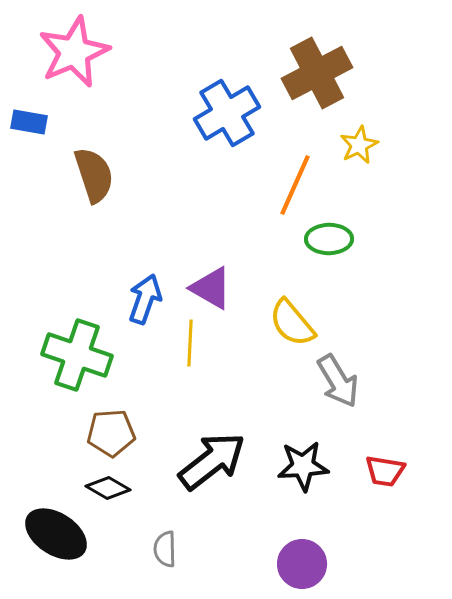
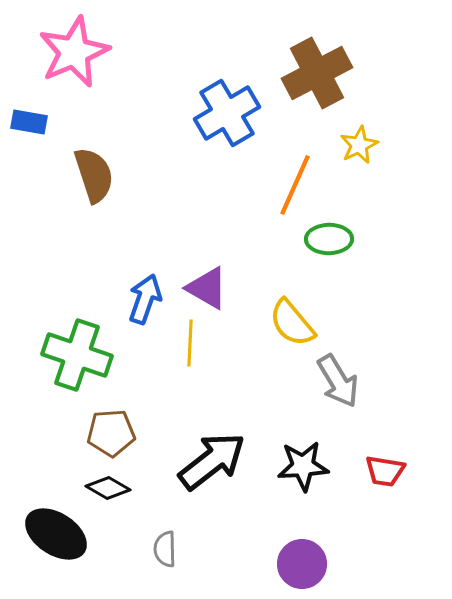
purple triangle: moved 4 px left
